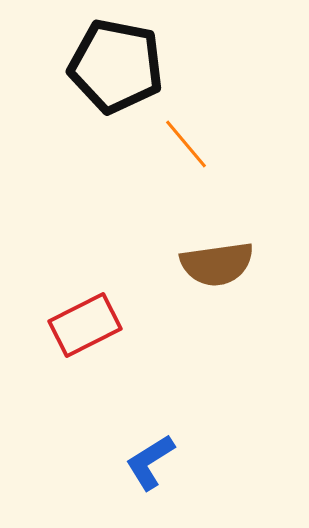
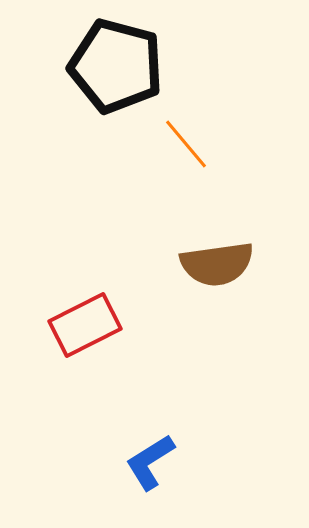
black pentagon: rotated 4 degrees clockwise
